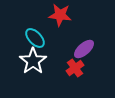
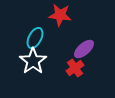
cyan ellipse: rotated 70 degrees clockwise
